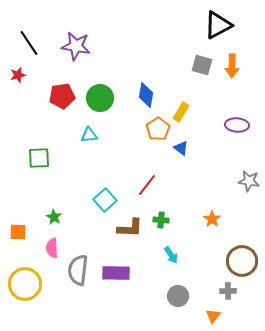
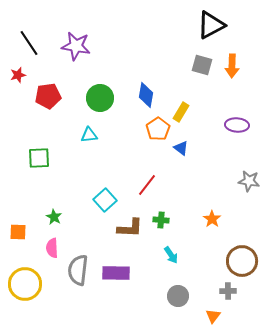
black triangle: moved 7 px left
red pentagon: moved 14 px left
